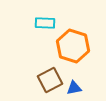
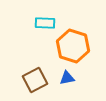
brown square: moved 15 px left
blue triangle: moved 7 px left, 10 px up
